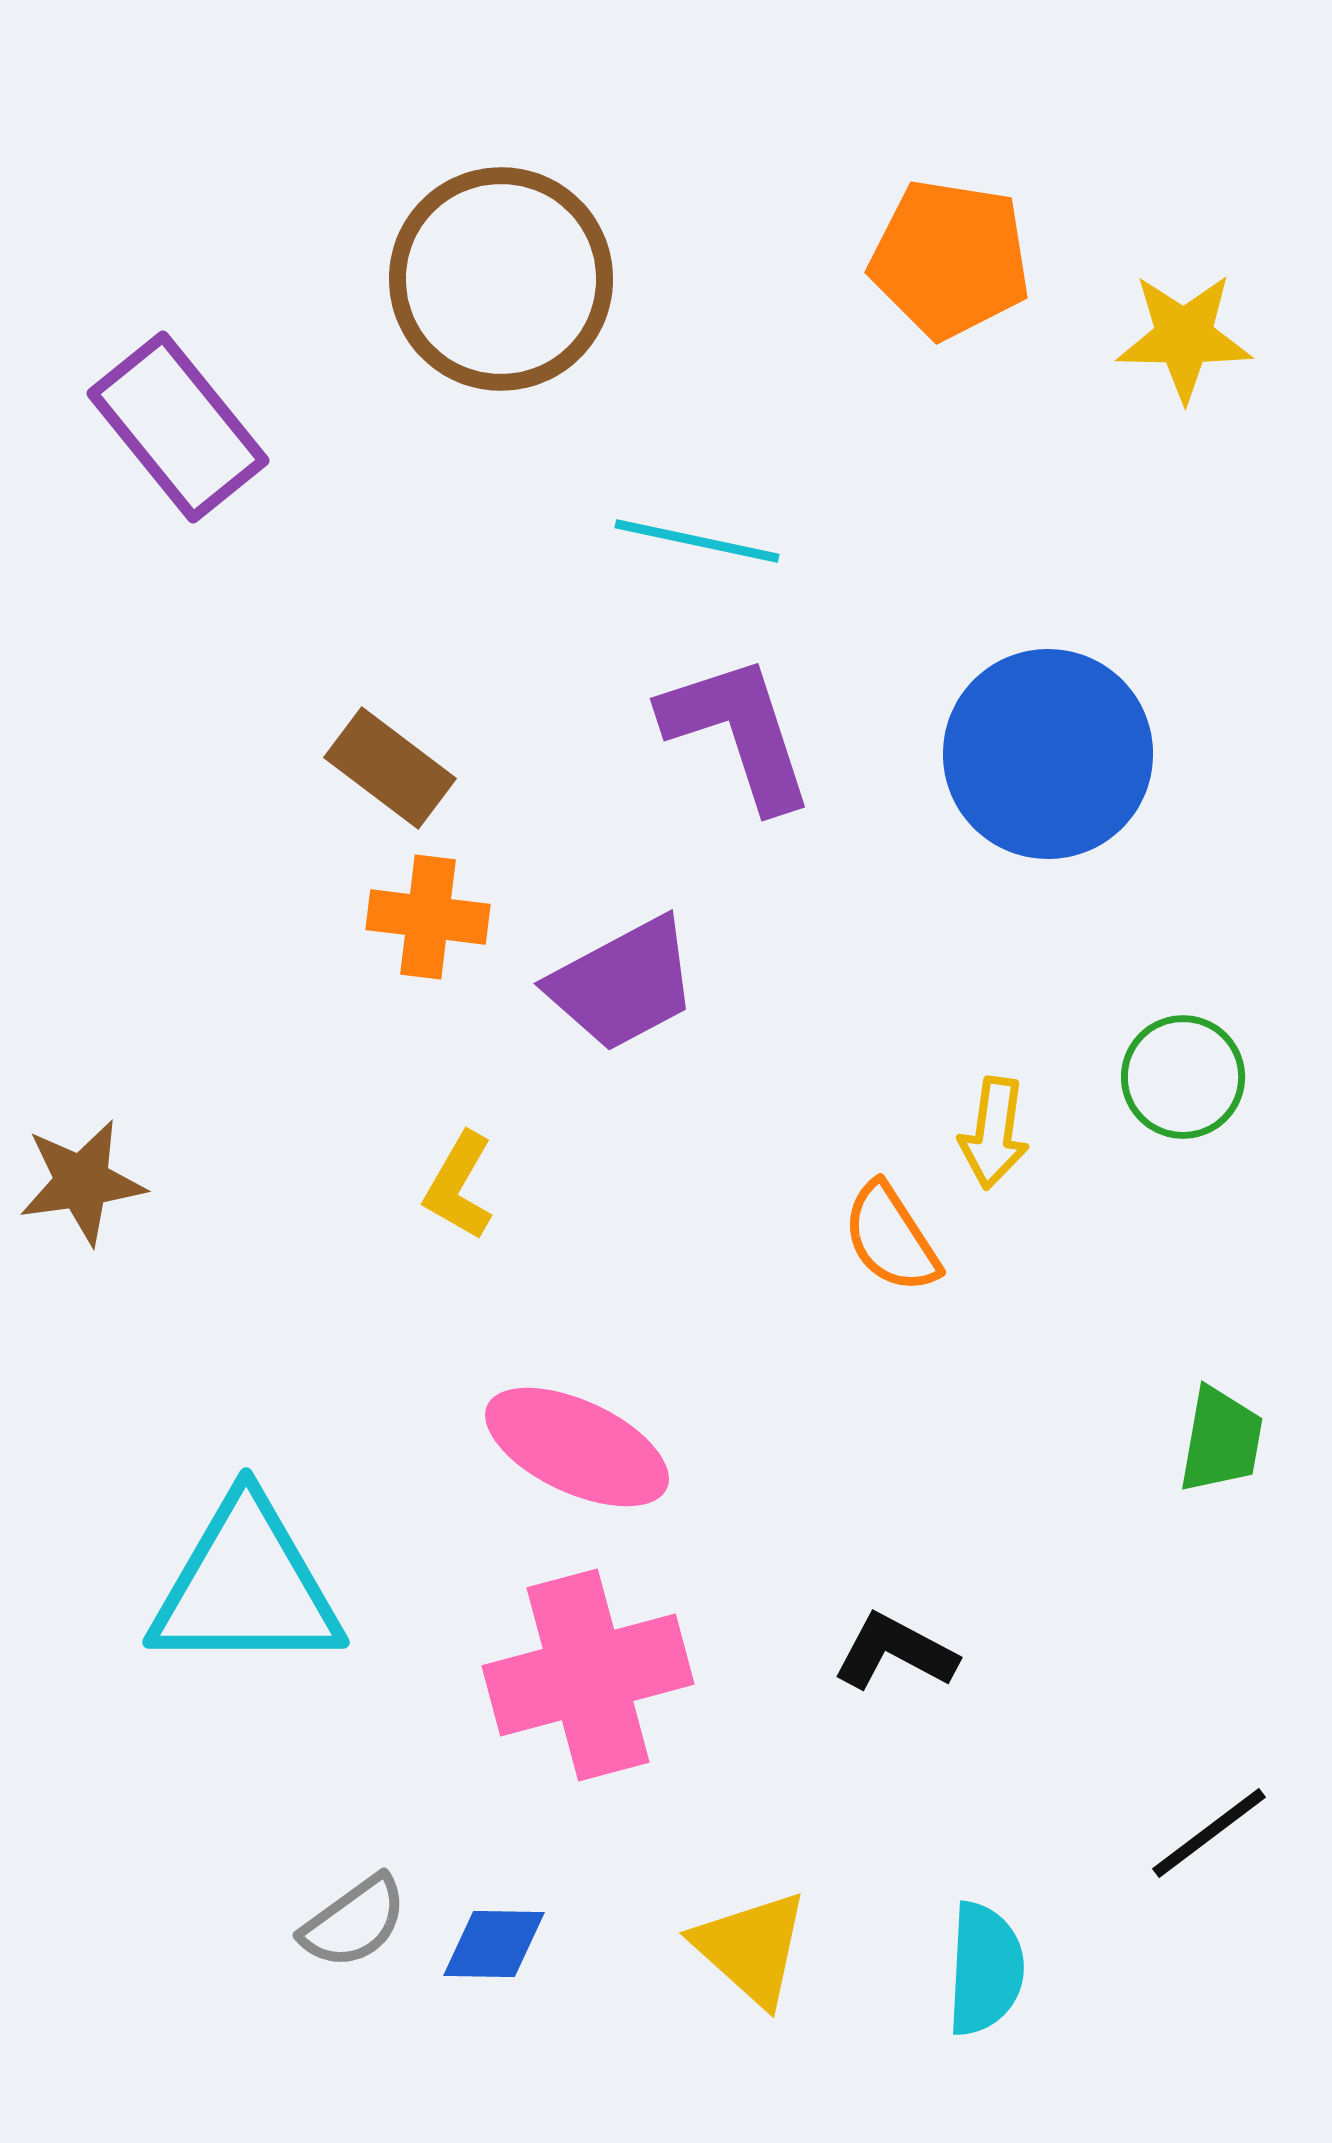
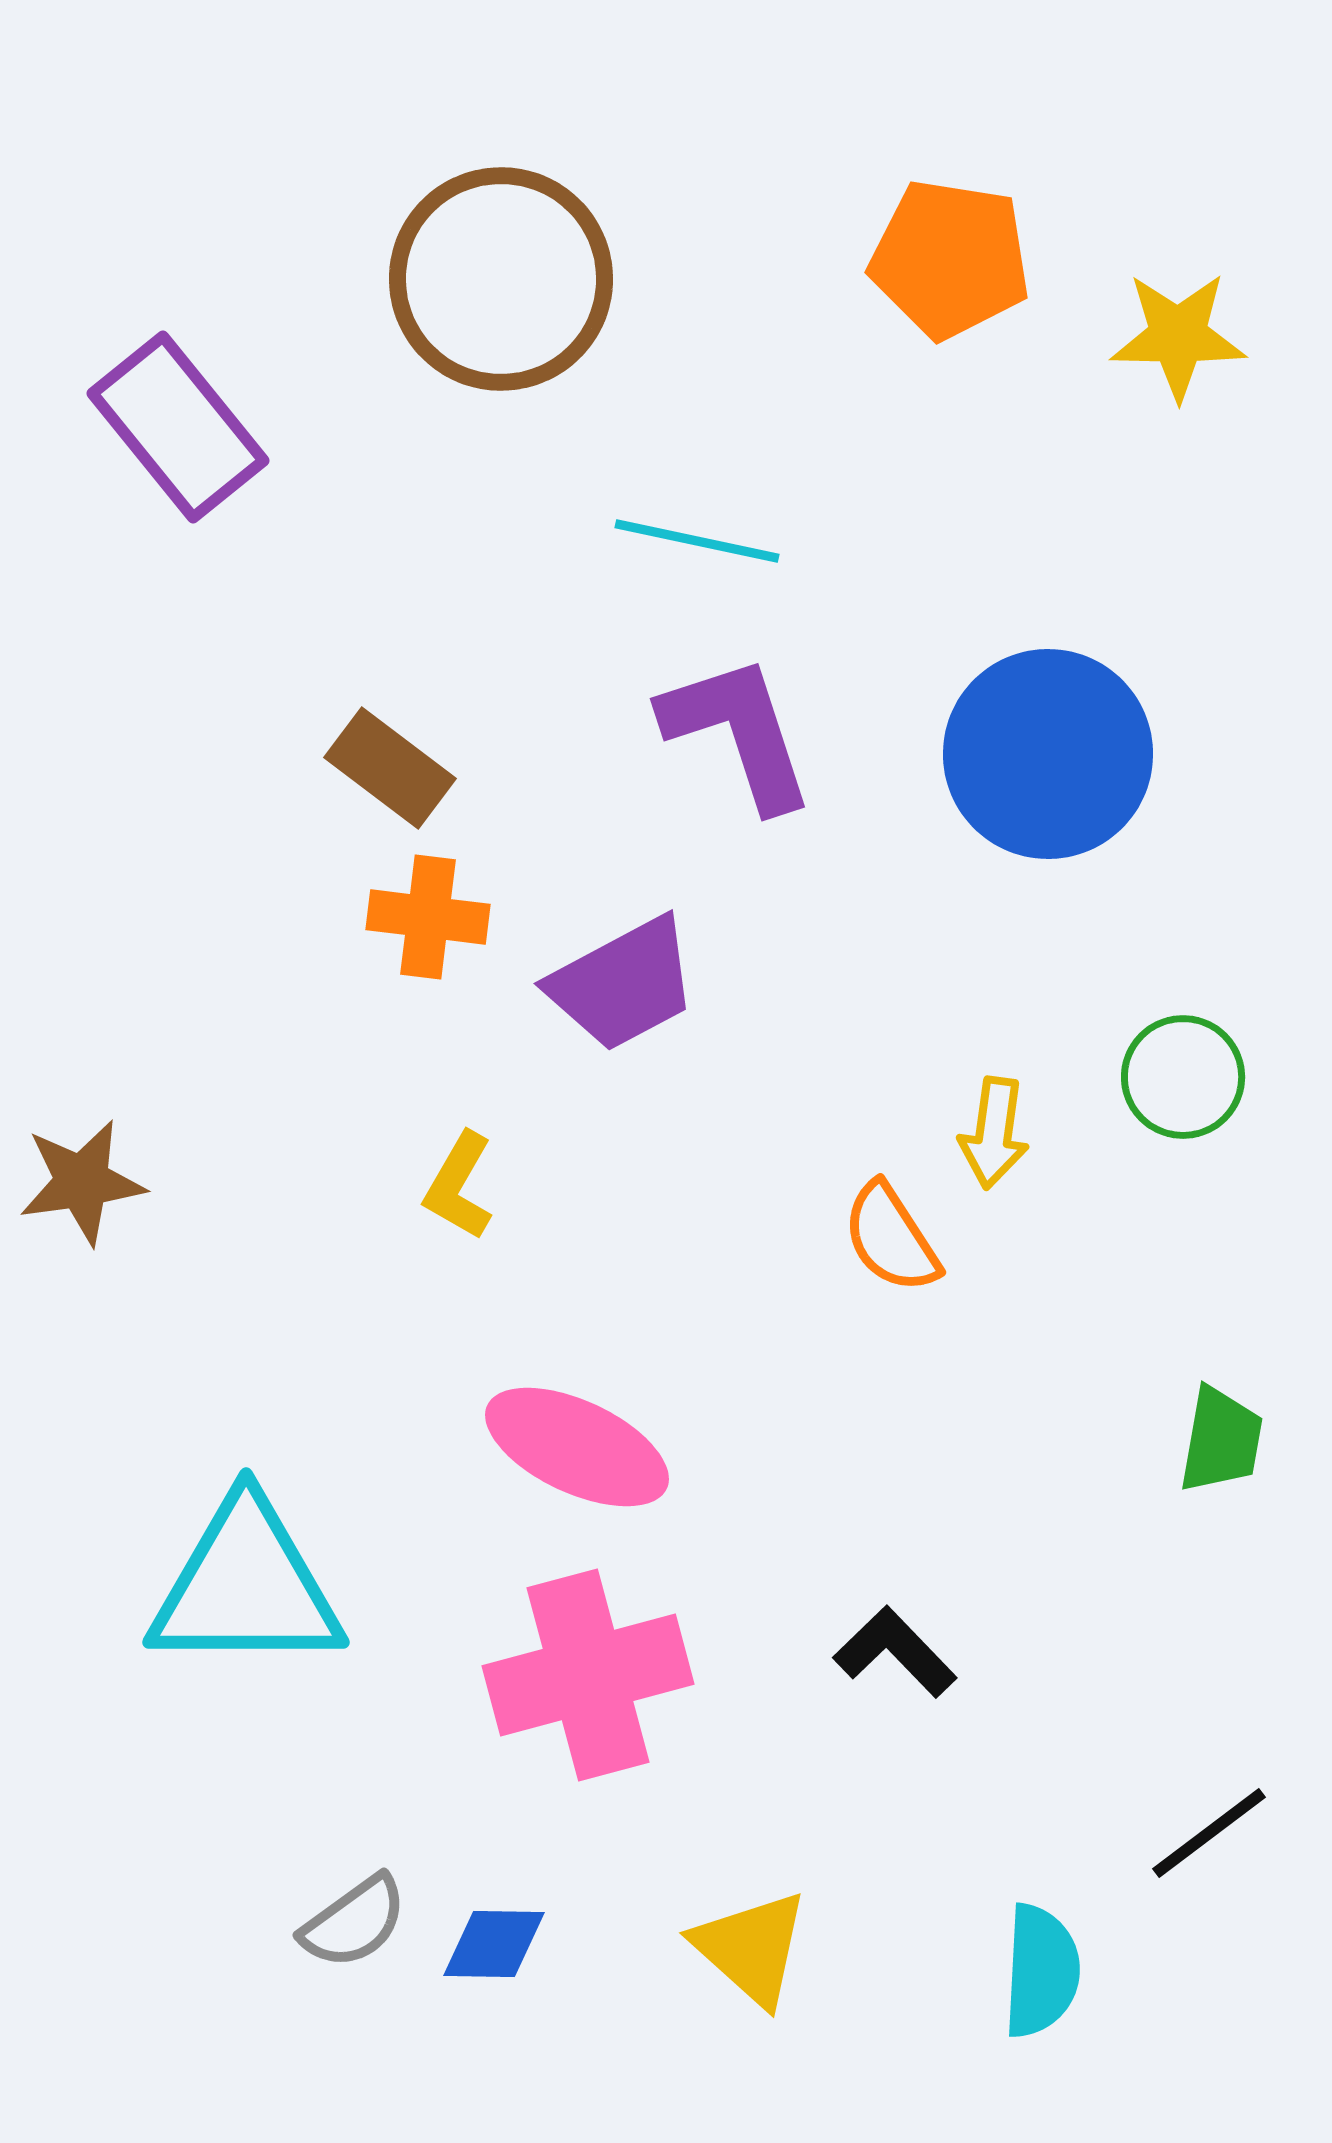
yellow star: moved 6 px left, 1 px up
black L-shape: rotated 18 degrees clockwise
cyan semicircle: moved 56 px right, 2 px down
